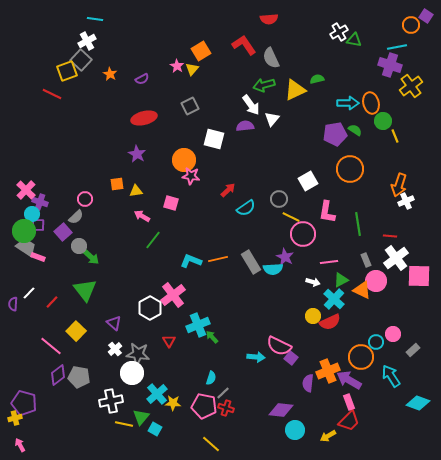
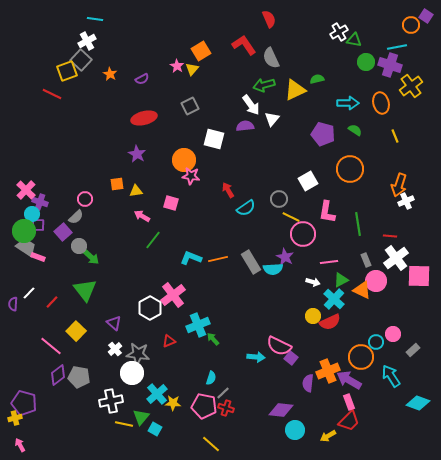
red semicircle at (269, 19): rotated 108 degrees counterclockwise
orange ellipse at (371, 103): moved 10 px right
green circle at (383, 121): moved 17 px left, 59 px up
purple pentagon at (335, 134): moved 12 px left; rotated 25 degrees clockwise
red arrow at (228, 190): rotated 77 degrees counterclockwise
cyan L-shape at (191, 261): moved 3 px up
green arrow at (212, 337): moved 1 px right, 2 px down
red triangle at (169, 341): rotated 40 degrees clockwise
